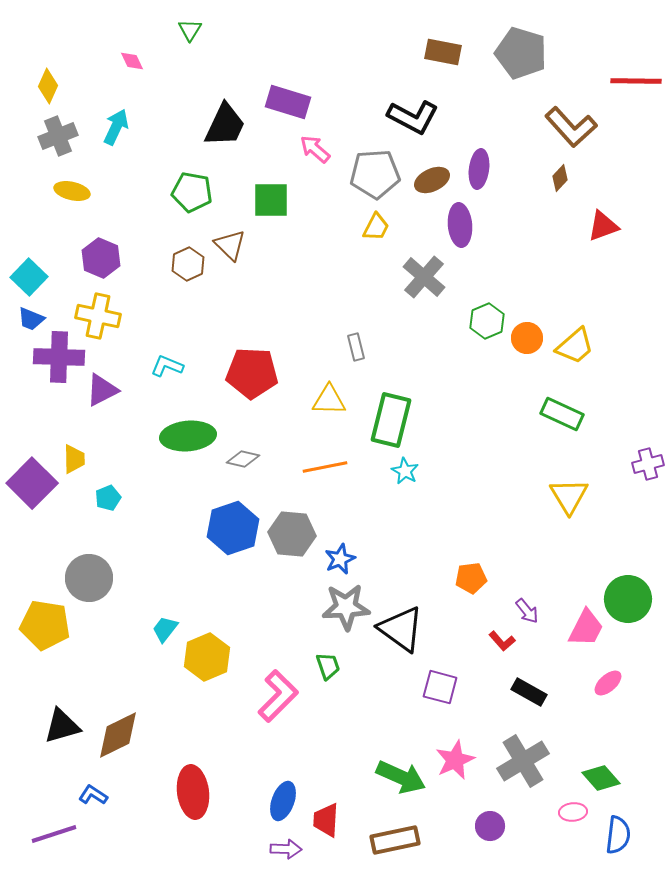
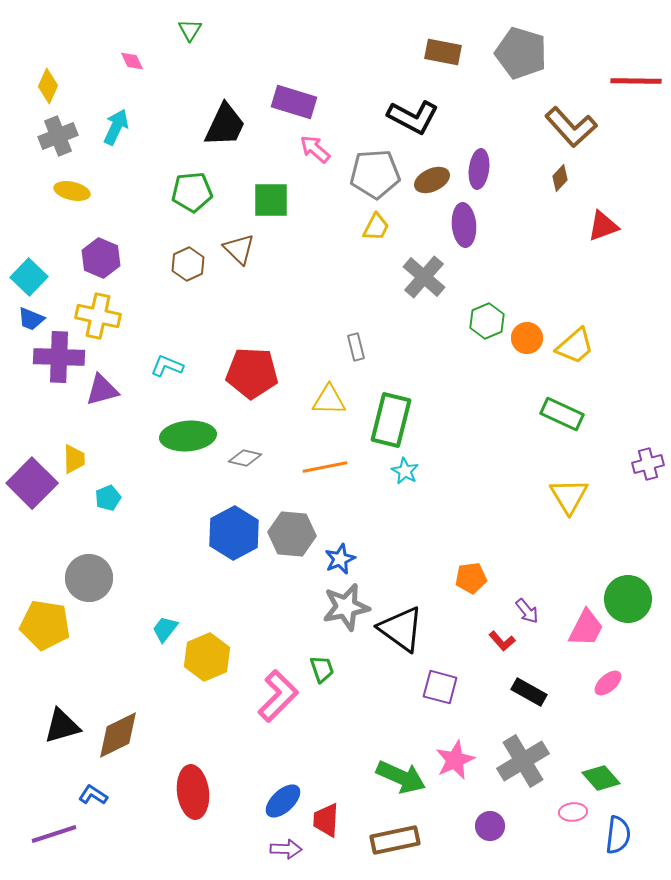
purple rectangle at (288, 102): moved 6 px right
green pentagon at (192, 192): rotated 15 degrees counterclockwise
purple ellipse at (460, 225): moved 4 px right
brown triangle at (230, 245): moved 9 px right, 4 px down
purple triangle at (102, 390): rotated 12 degrees clockwise
gray diamond at (243, 459): moved 2 px right, 1 px up
blue hexagon at (233, 528): moved 1 px right, 5 px down; rotated 9 degrees counterclockwise
gray star at (346, 607): rotated 9 degrees counterclockwise
green trapezoid at (328, 666): moved 6 px left, 3 px down
blue ellipse at (283, 801): rotated 27 degrees clockwise
